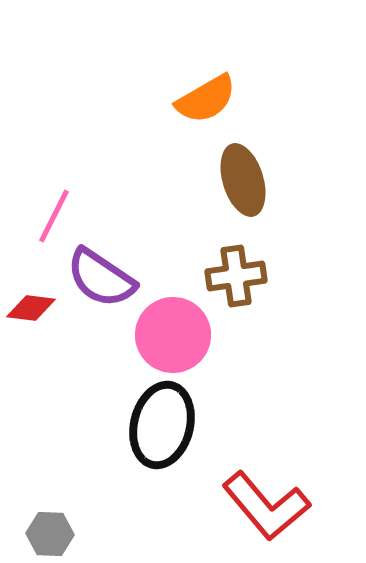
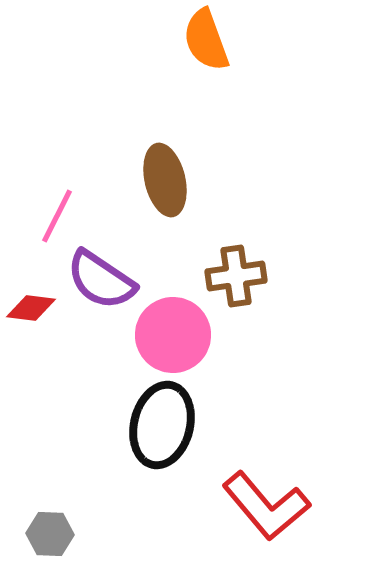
orange semicircle: moved 59 px up; rotated 100 degrees clockwise
brown ellipse: moved 78 px left; rotated 4 degrees clockwise
pink line: moved 3 px right
purple semicircle: moved 2 px down
